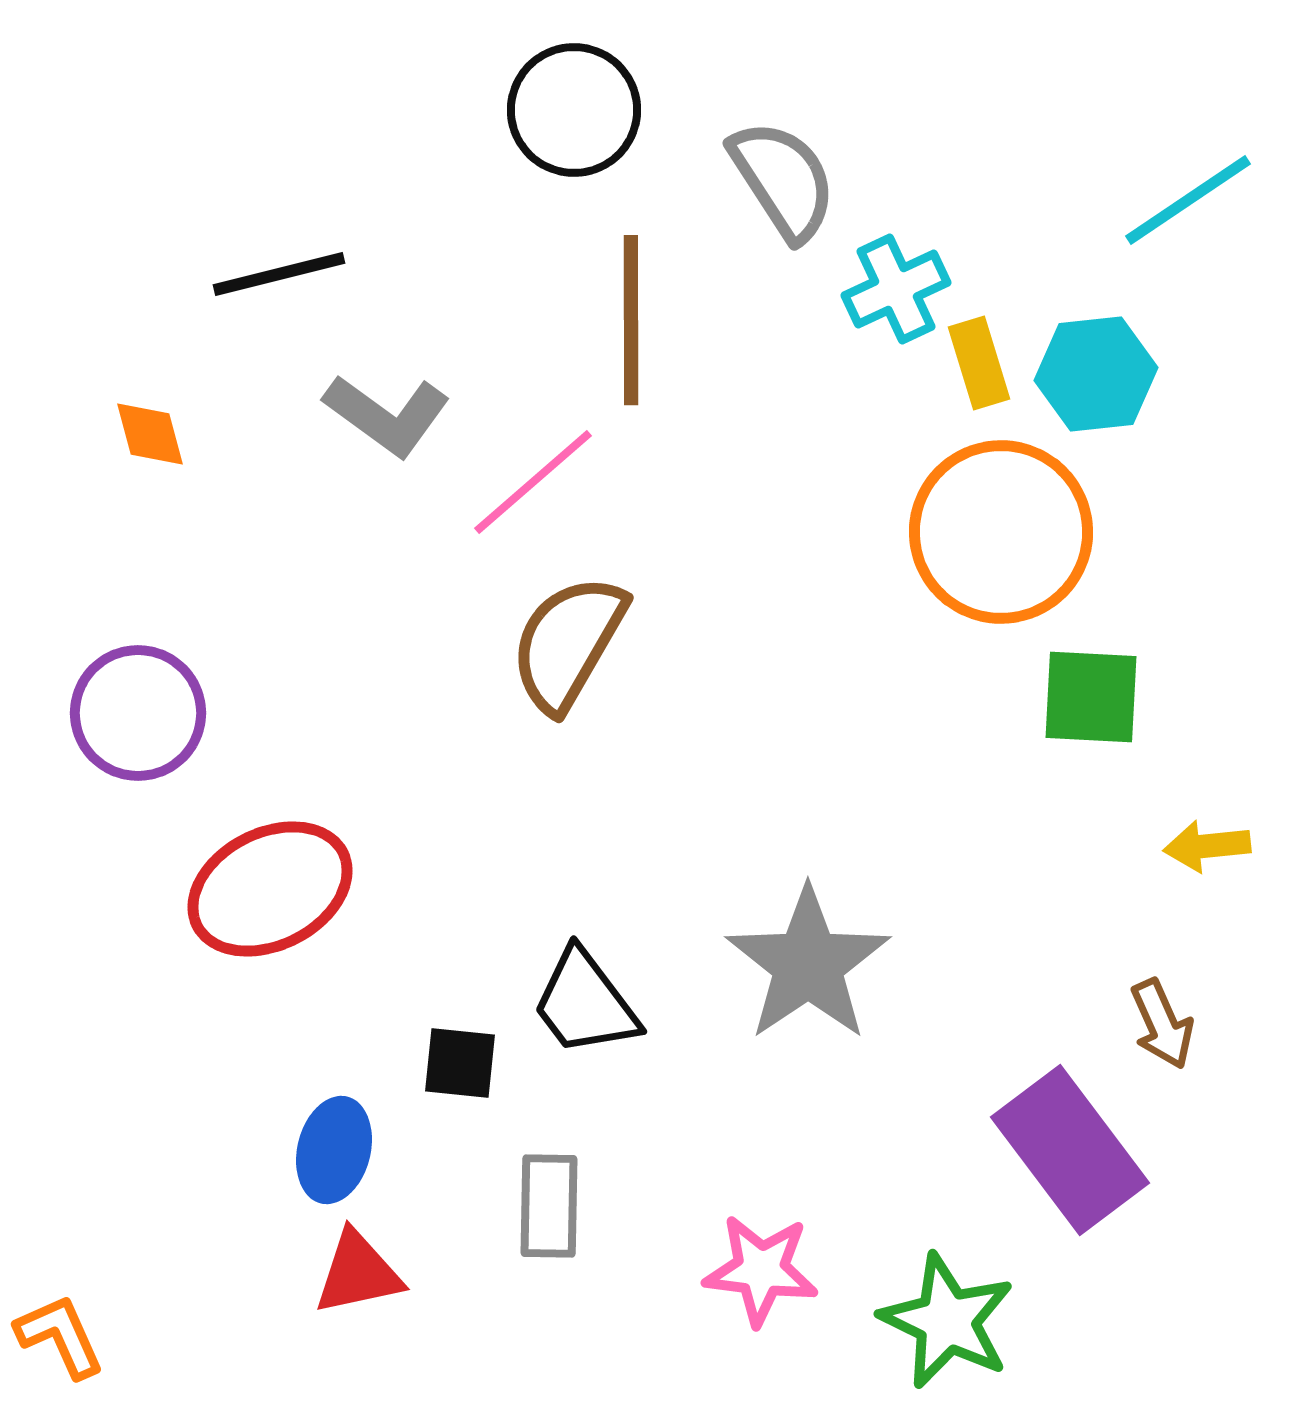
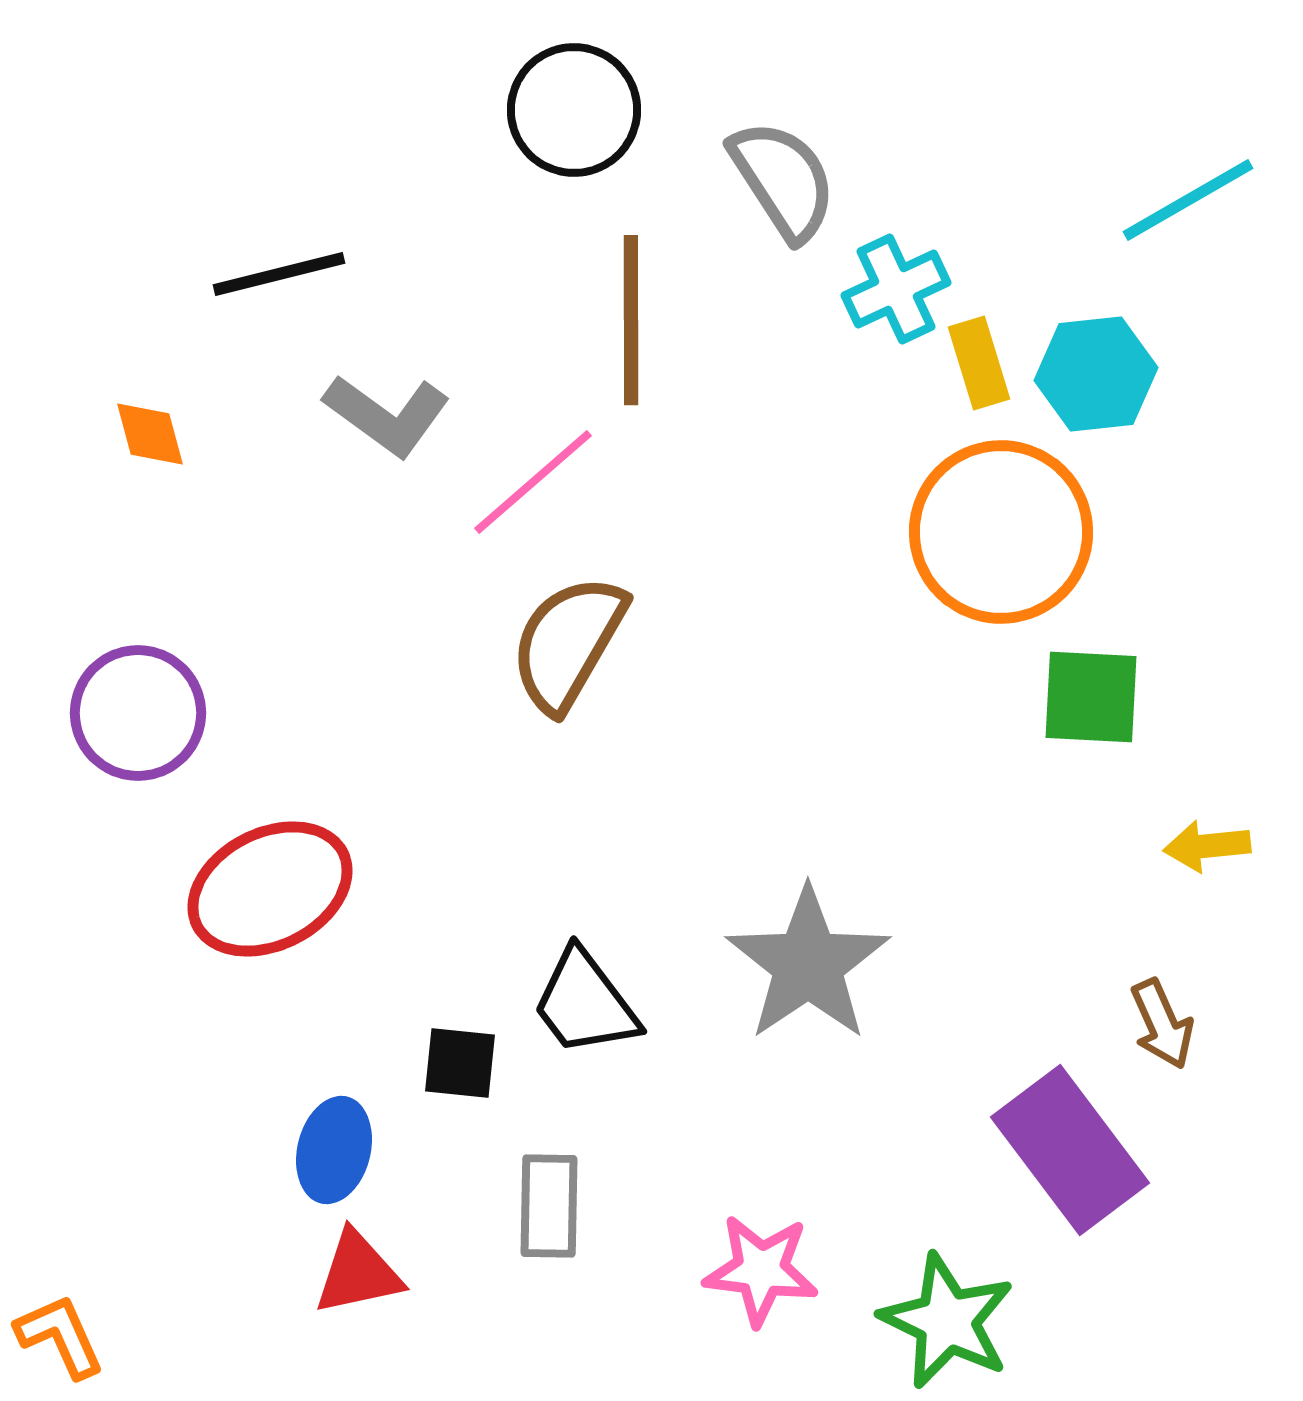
cyan line: rotated 4 degrees clockwise
